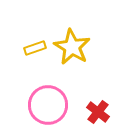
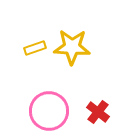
yellow star: rotated 27 degrees counterclockwise
pink circle: moved 1 px right, 6 px down
